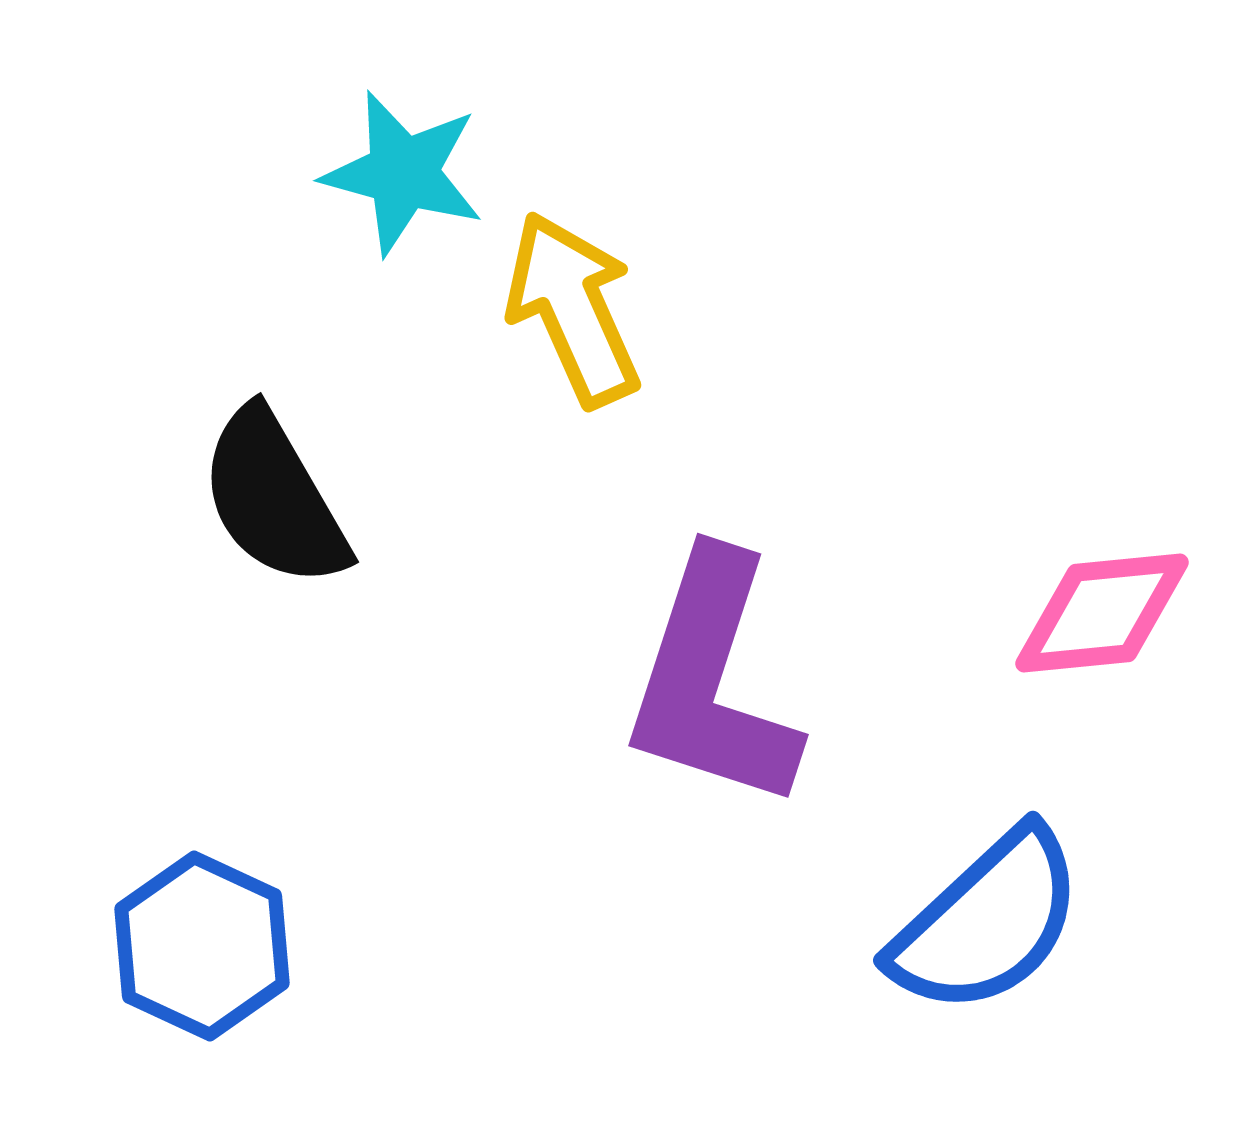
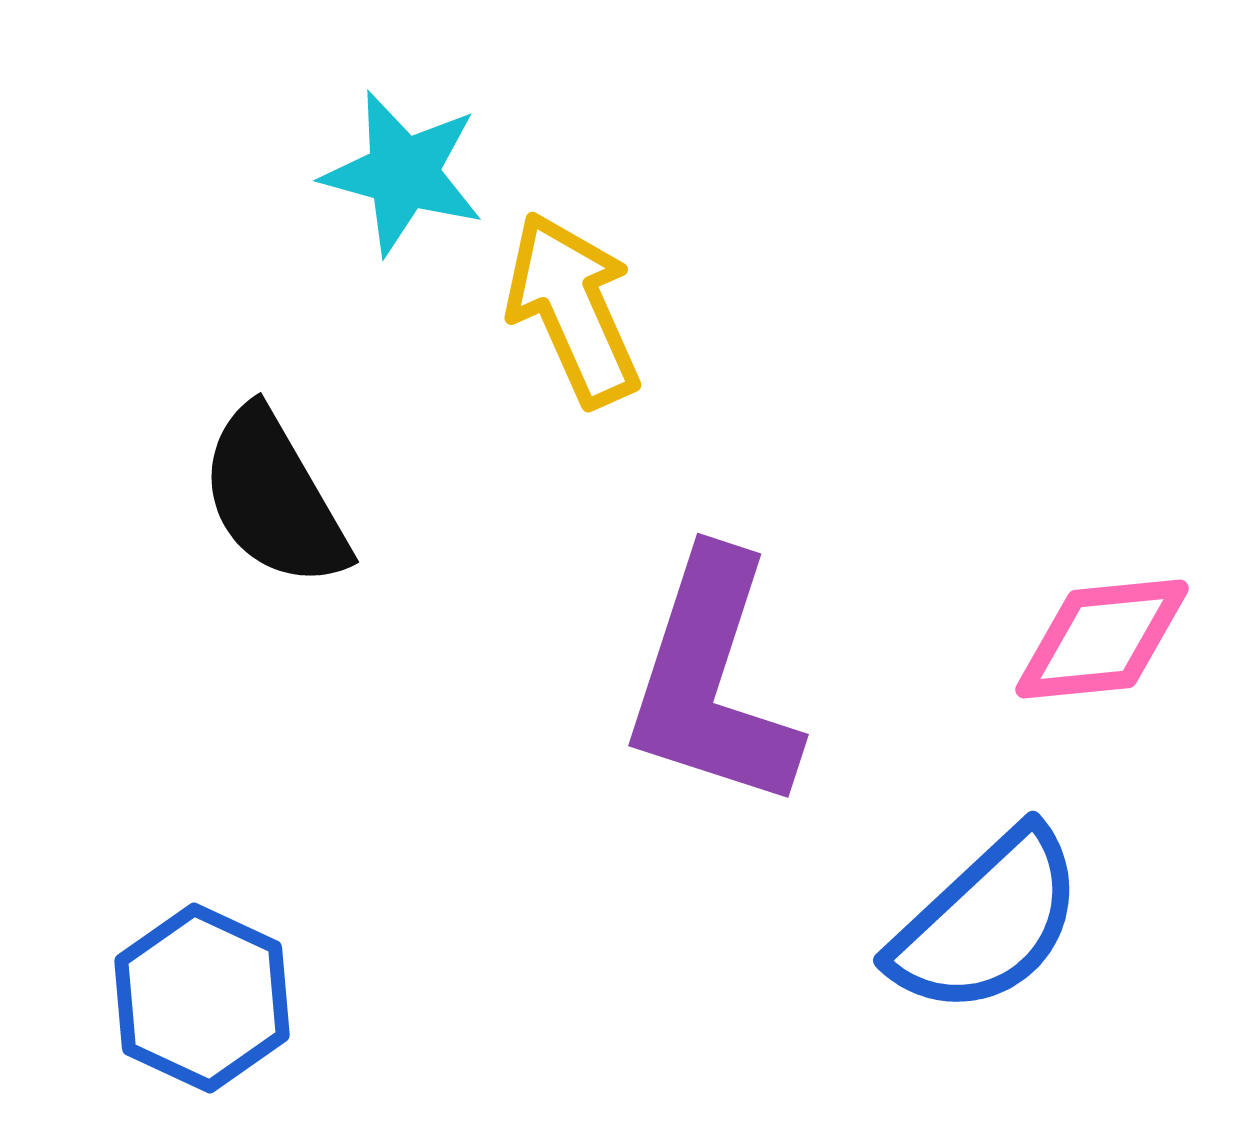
pink diamond: moved 26 px down
blue hexagon: moved 52 px down
